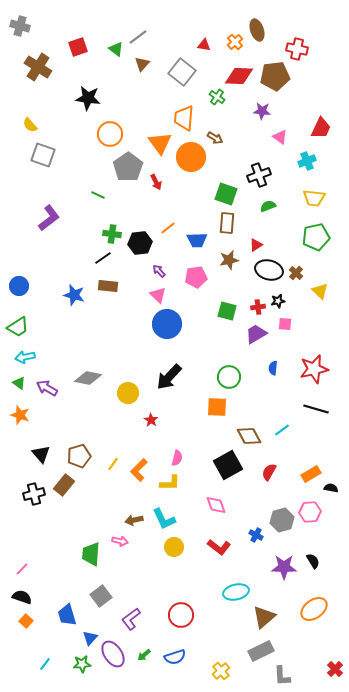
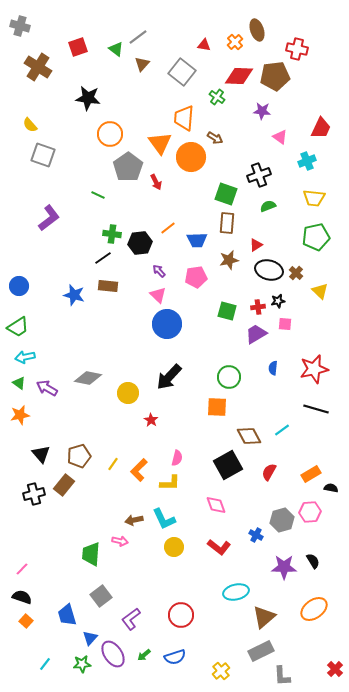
orange star at (20, 415): rotated 30 degrees counterclockwise
